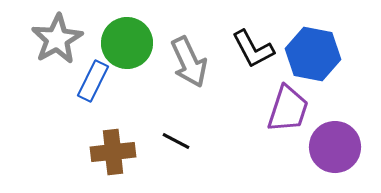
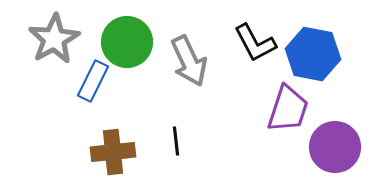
gray star: moved 3 px left
green circle: moved 1 px up
black L-shape: moved 2 px right, 6 px up
gray arrow: moved 1 px up
black line: rotated 56 degrees clockwise
